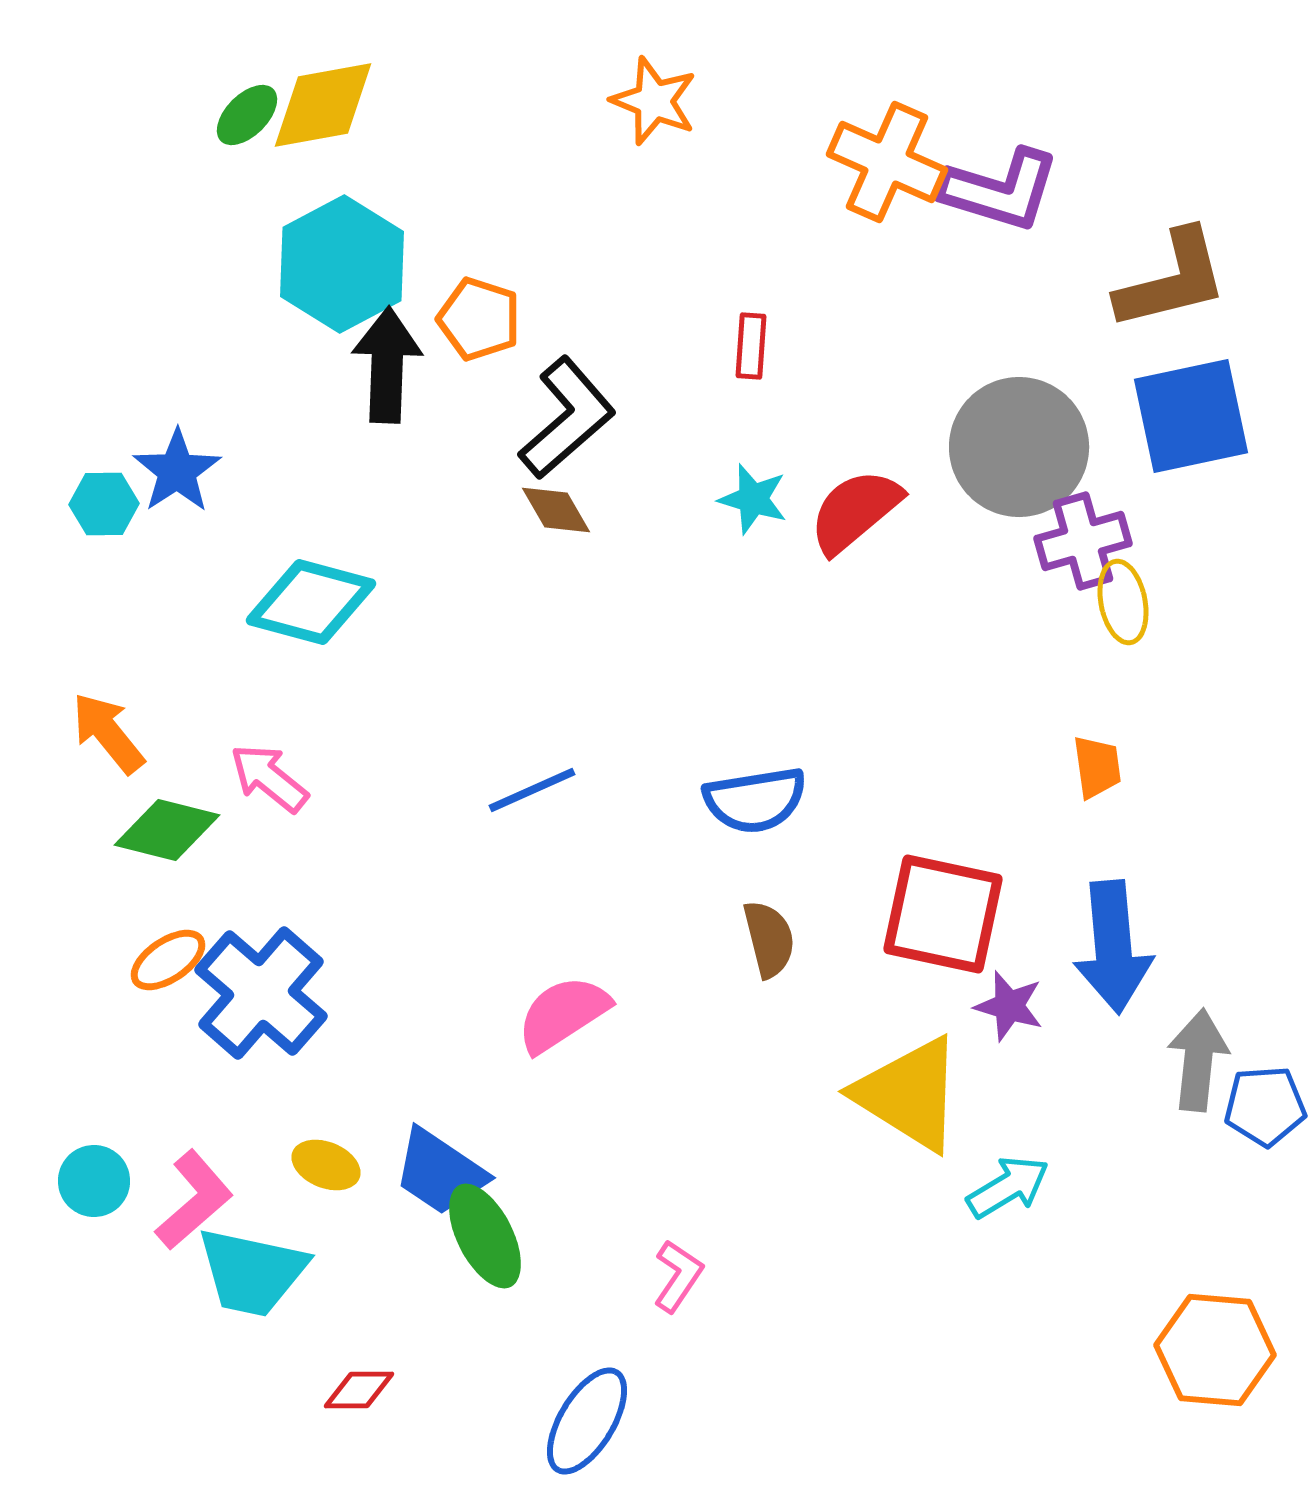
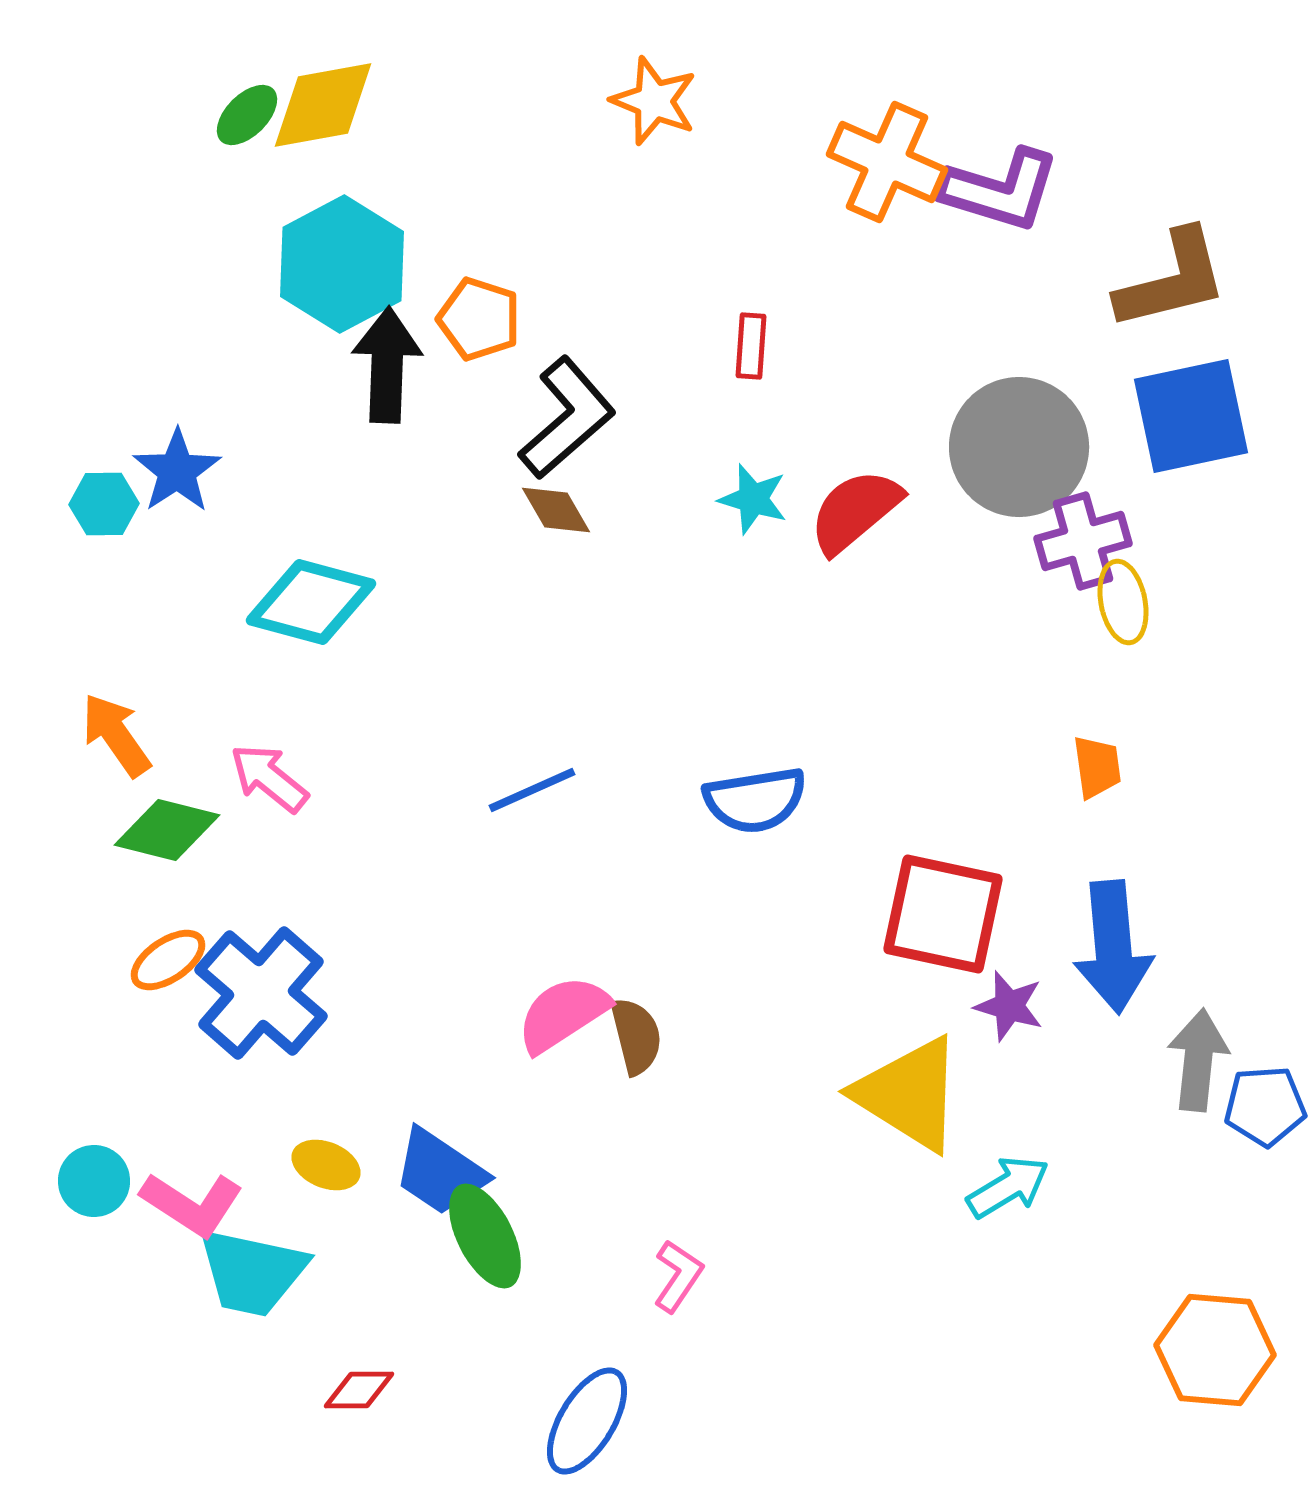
orange arrow at (108, 733): moved 8 px right, 2 px down; rotated 4 degrees clockwise
brown semicircle at (769, 939): moved 133 px left, 97 px down
pink L-shape at (194, 1200): moved 2 px left, 4 px down; rotated 74 degrees clockwise
